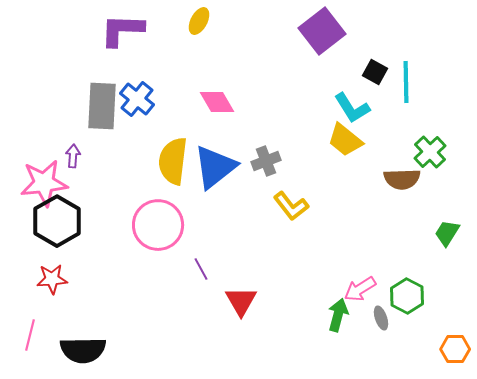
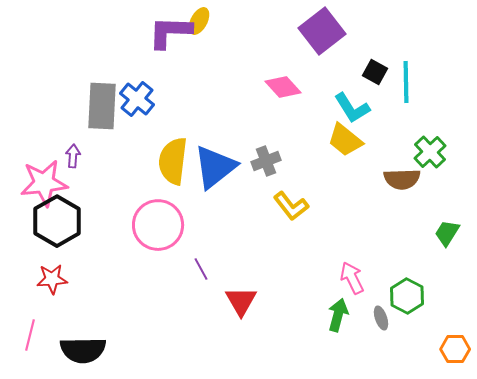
purple L-shape: moved 48 px right, 2 px down
pink diamond: moved 66 px right, 15 px up; rotated 12 degrees counterclockwise
pink arrow: moved 8 px left, 11 px up; rotated 96 degrees clockwise
